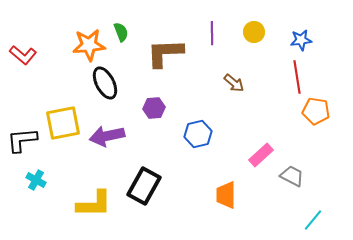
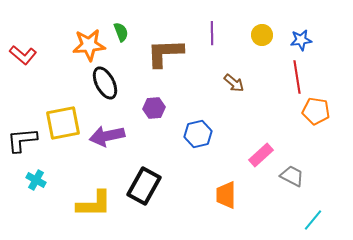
yellow circle: moved 8 px right, 3 px down
